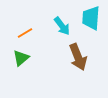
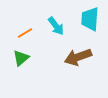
cyan trapezoid: moved 1 px left, 1 px down
cyan arrow: moved 6 px left
brown arrow: rotated 92 degrees clockwise
